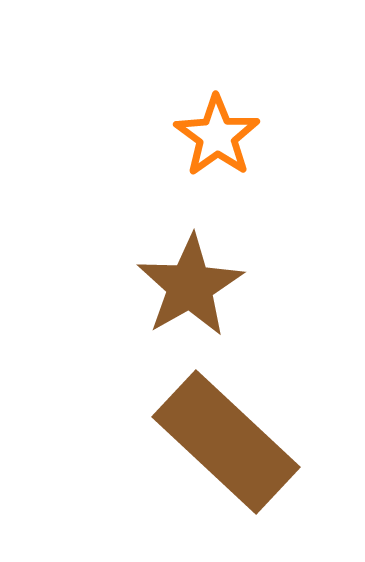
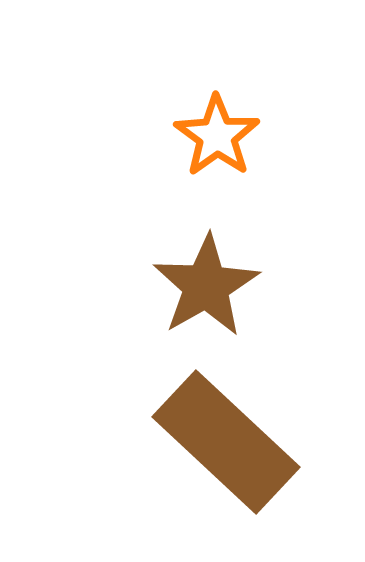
brown star: moved 16 px right
